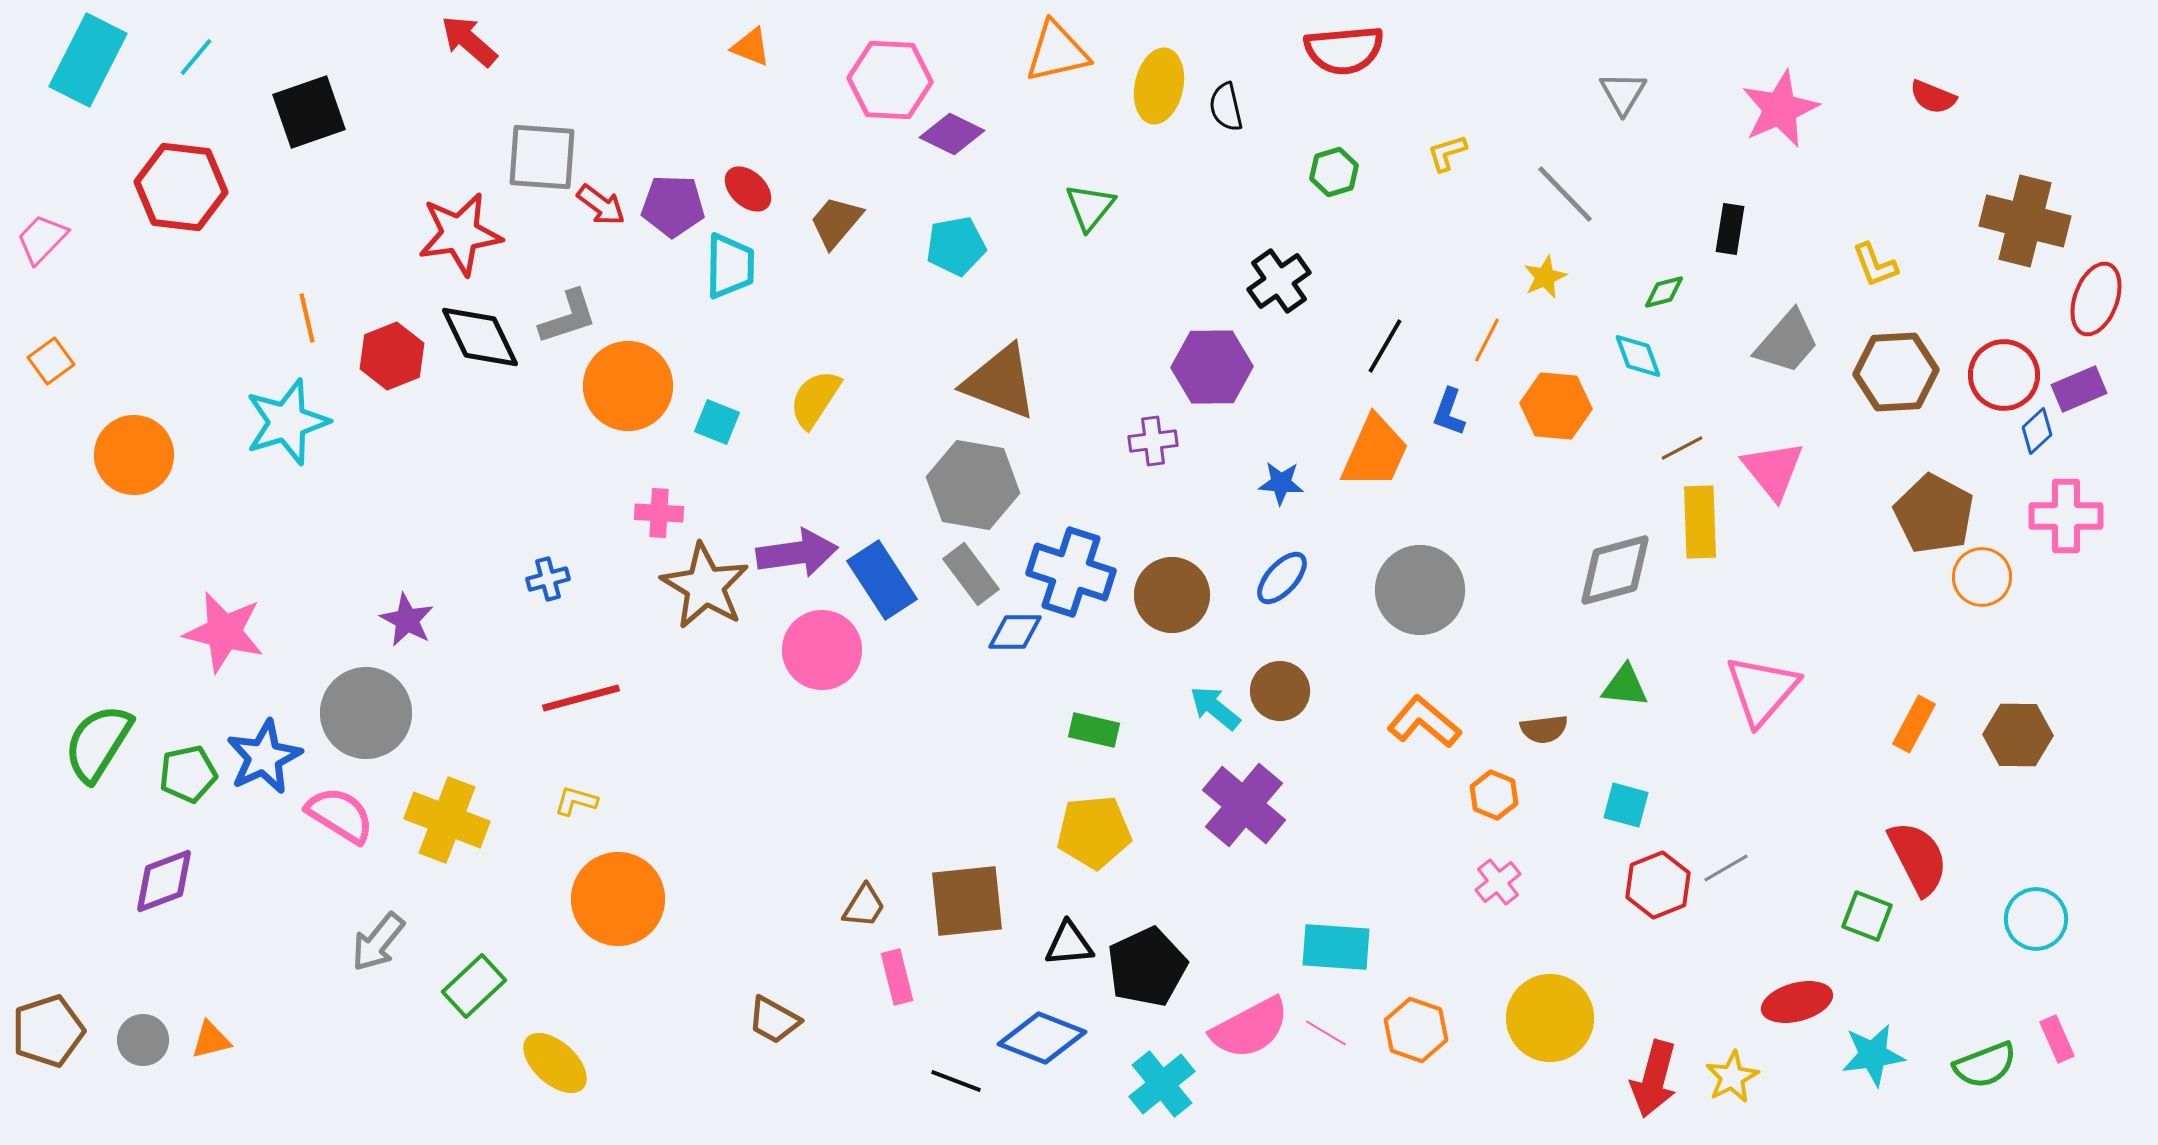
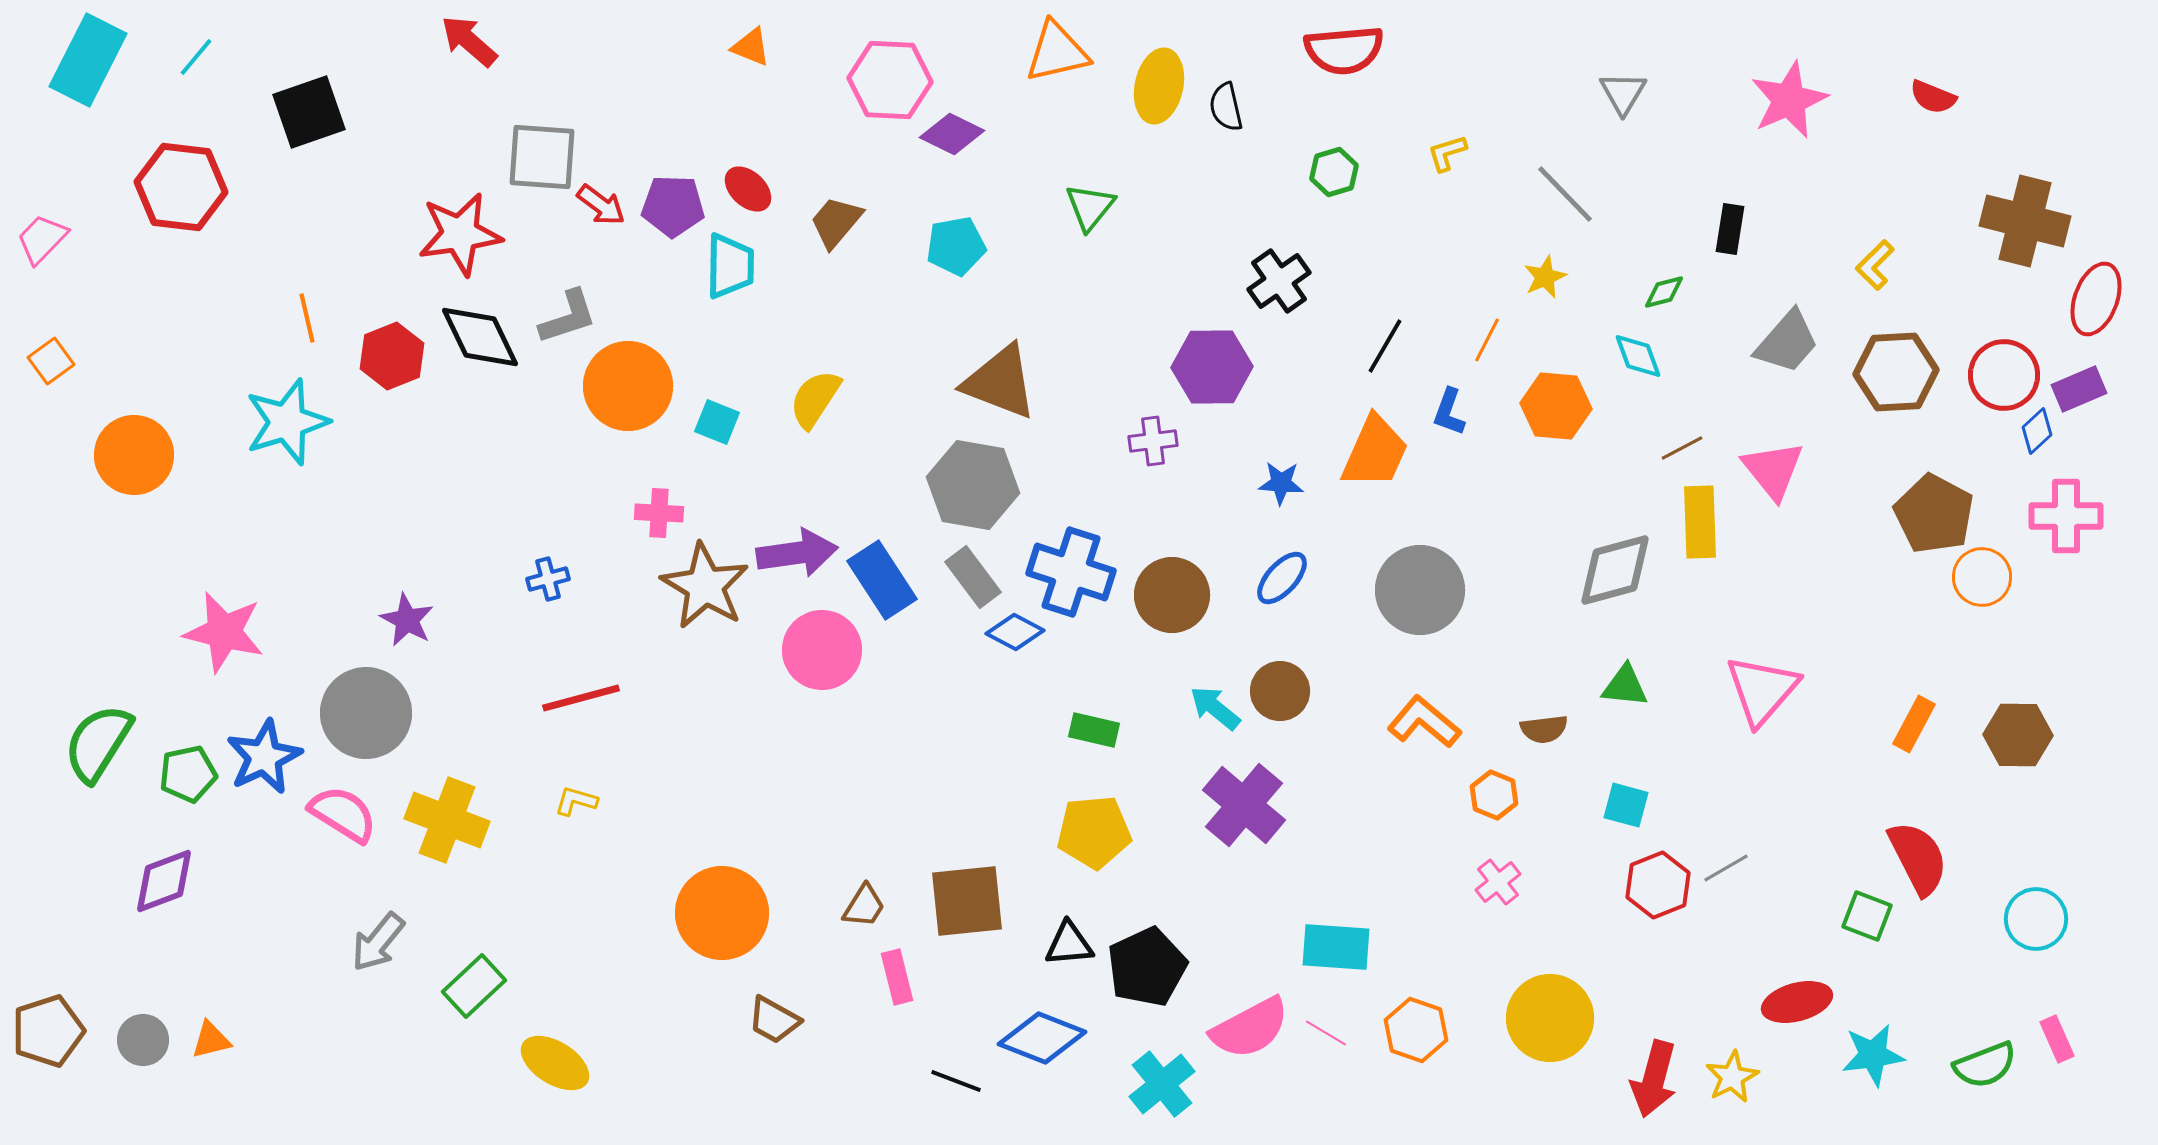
pink star at (1780, 109): moved 9 px right, 9 px up
yellow L-shape at (1875, 265): rotated 66 degrees clockwise
gray rectangle at (971, 574): moved 2 px right, 3 px down
blue diamond at (1015, 632): rotated 28 degrees clockwise
pink semicircle at (340, 815): moved 3 px right, 1 px up
orange circle at (618, 899): moved 104 px right, 14 px down
yellow ellipse at (555, 1063): rotated 10 degrees counterclockwise
